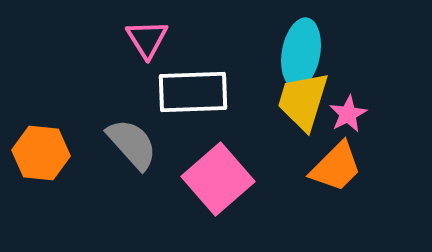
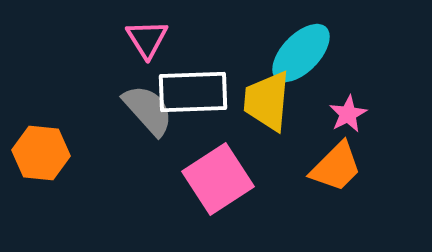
cyan ellipse: rotated 34 degrees clockwise
yellow trapezoid: moved 36 px left; rotated 12 degrees counterclockwise
gray semicircle: moved 16 px right, 34 px up
pink square: rotated 8 degrees clockwise
